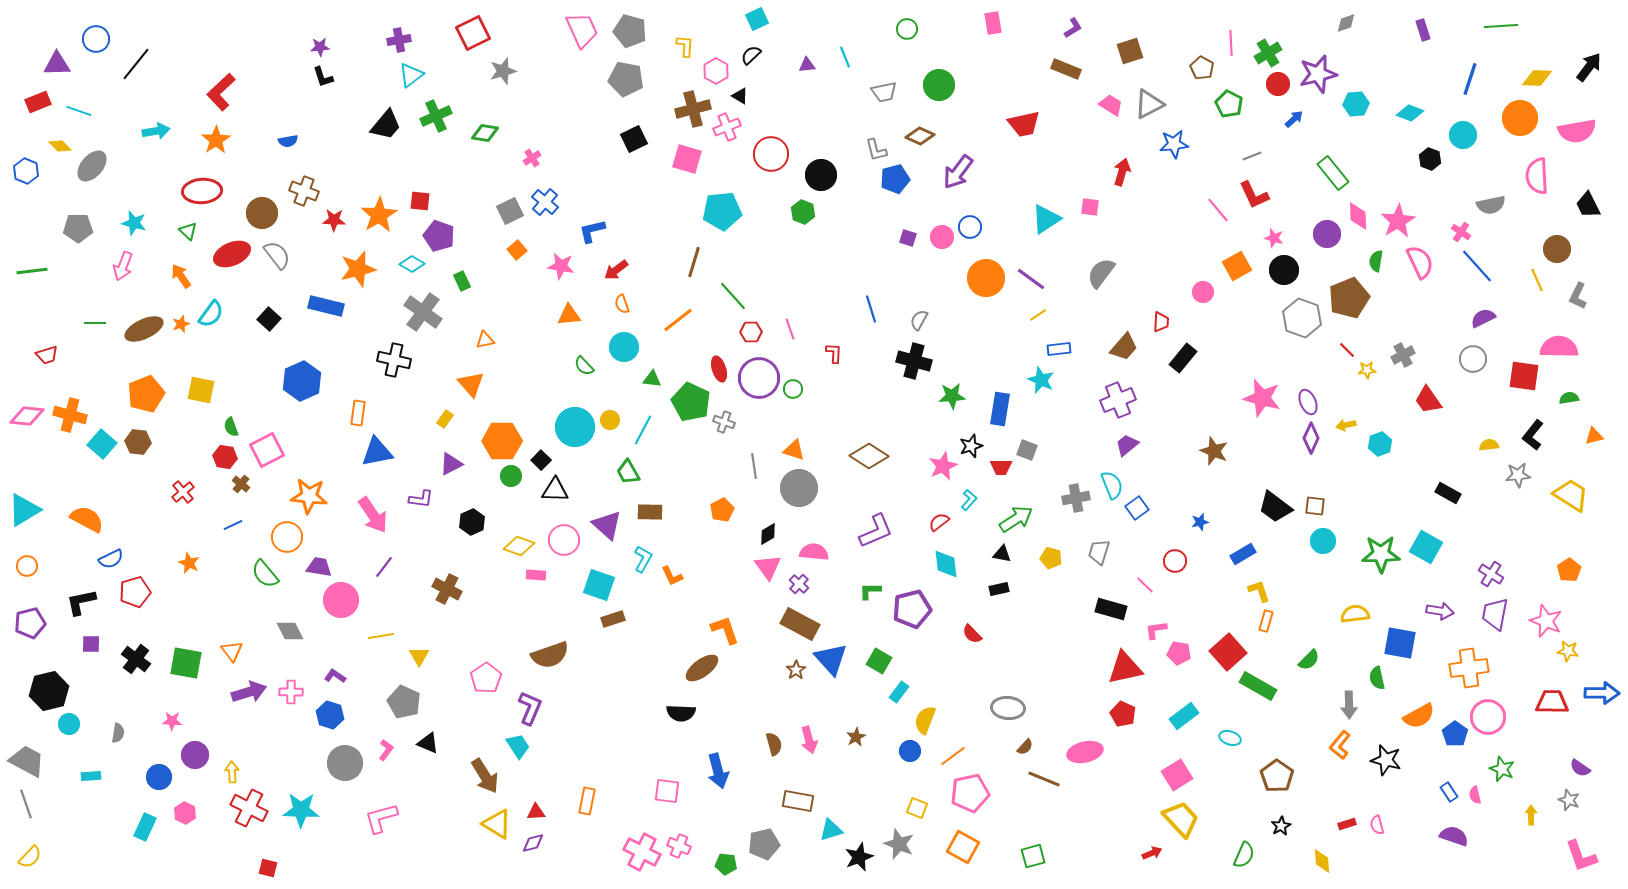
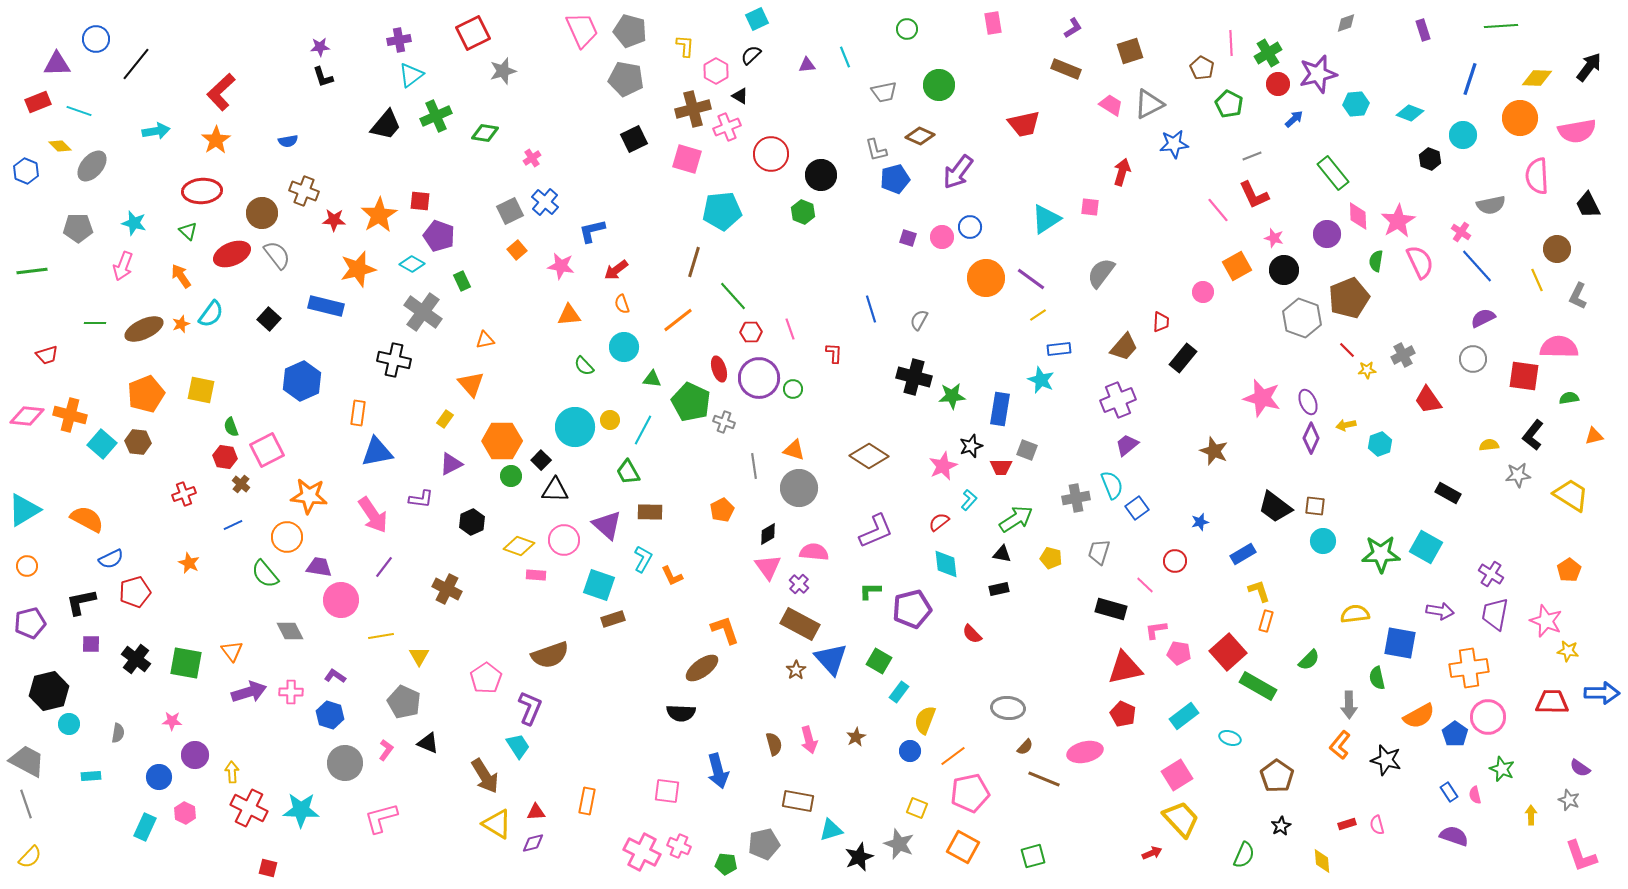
black cross at (914, 361): moved 16 px down
red cross at (183, 492): moved 1 px right, 2 px down; rotated 20 degrees clockwise
